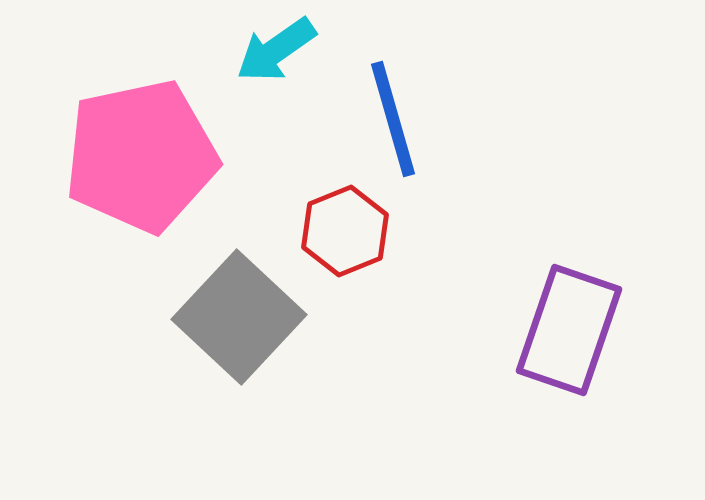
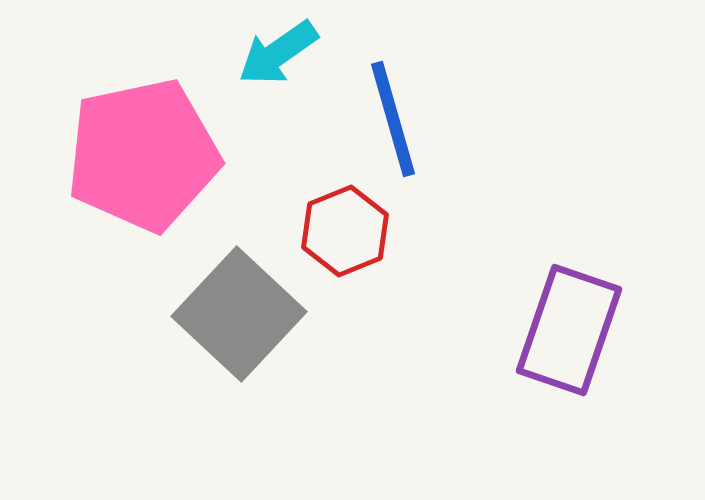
cyan arrow: moved 2 px right, 3 px down
pink pentagon: moved 2 px right, 1 px up
gray square: moved 3 px up
